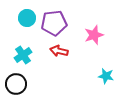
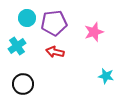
pink star: moved 3 px up
red arrow: moved 4 px left, 1 px down
cyan cross: moved 6 px left, 9 px up
black circle: moved 7 px right
